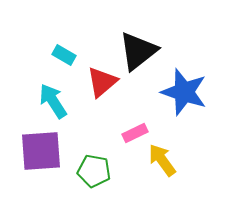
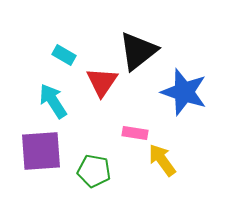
red triangle: rotated 16 degrees counterclockwise
pink rectangle: rotated 35 degrees clockwise
